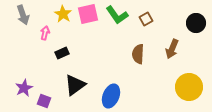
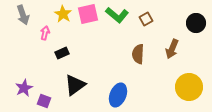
green L-shape: rotated 15 degrees counterclockwise
blue ellipse: moved 7 px right, 1 px up
